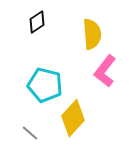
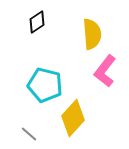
gray line: moved 1 px left, 1 px down
